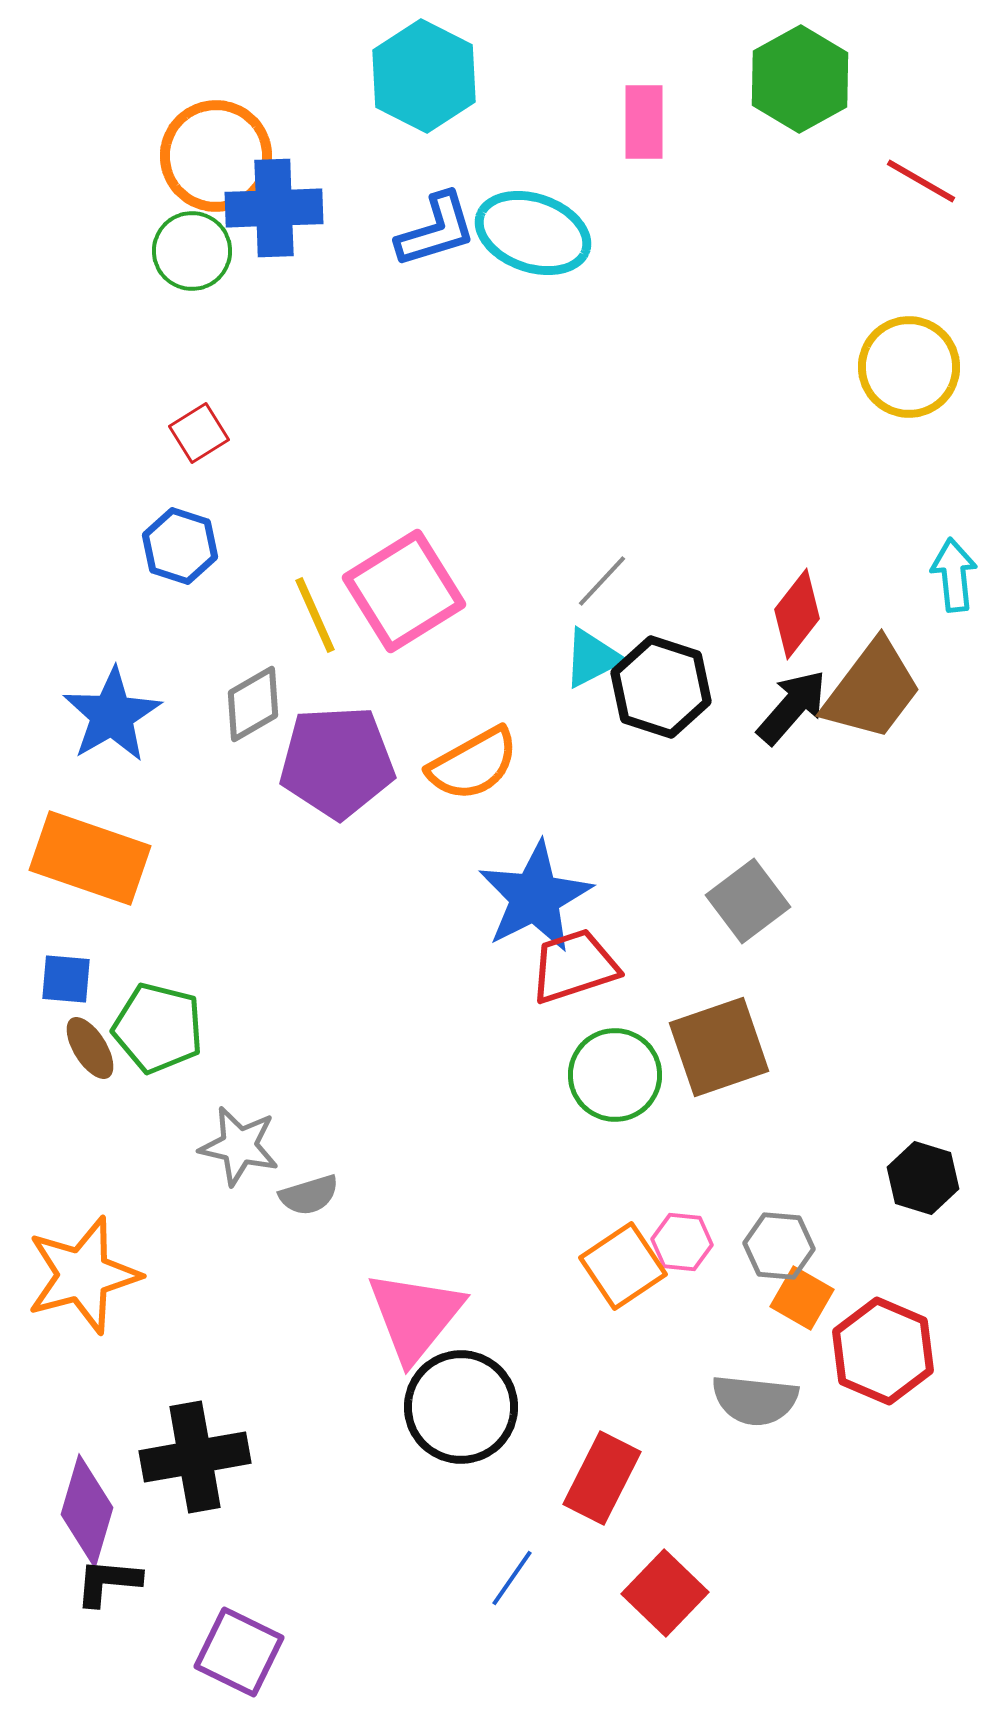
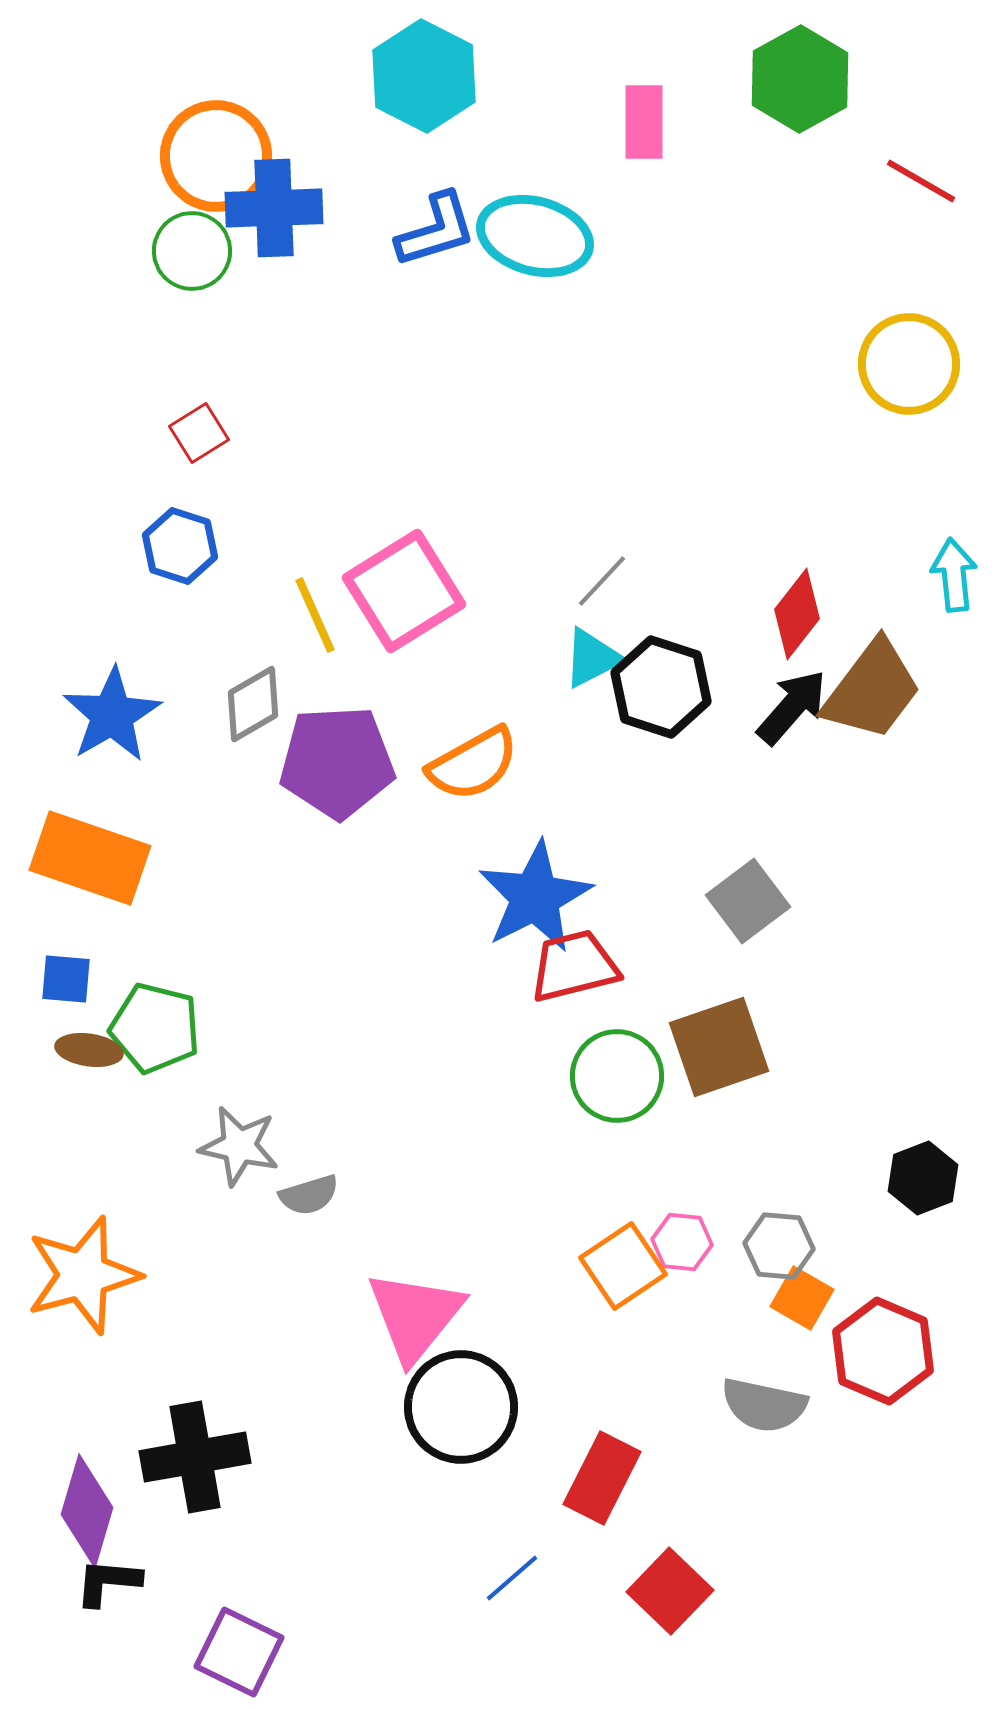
cyan ellipse at (533, 233): moved 2 px right, 3 px down; rotated 4 degrees counterclockwise
yellow circle at (909, 367): moved 3 px up
red trapezoid at (574, 966): rotated 4 degrees clockwise
green pentagon at (158, 1028): moved 3 px left
brown ellipse at (90, 1048): moved 1 px left, 2 px down; rotated 50 degrees counterclockwise
green circle at (615, 1075): moved 2 px right, 1 px down
black hexagon at (923, 1178): rotated 22 degrees clockwise
gray semicircle at (755, 1400): moved 9 px right, 5 px down; rotated 6 degrees clockwise
blue line at (512, 1578): rotated 14 degrees clockwise
red square at (665, 1593): moved 5 px right, 2 px up
